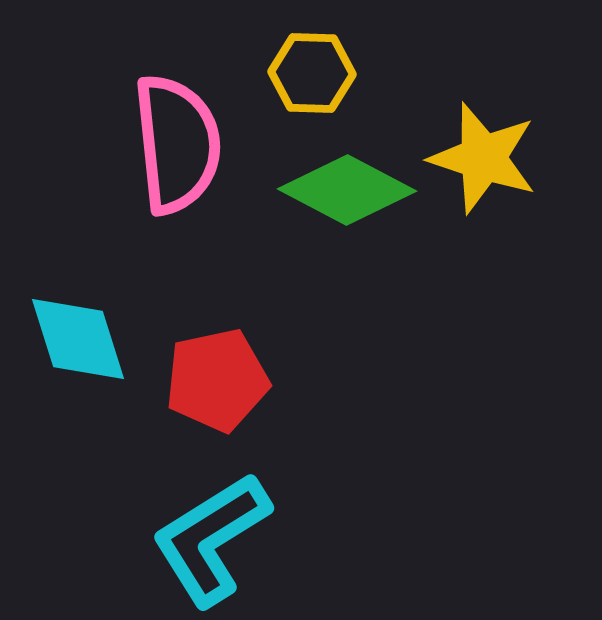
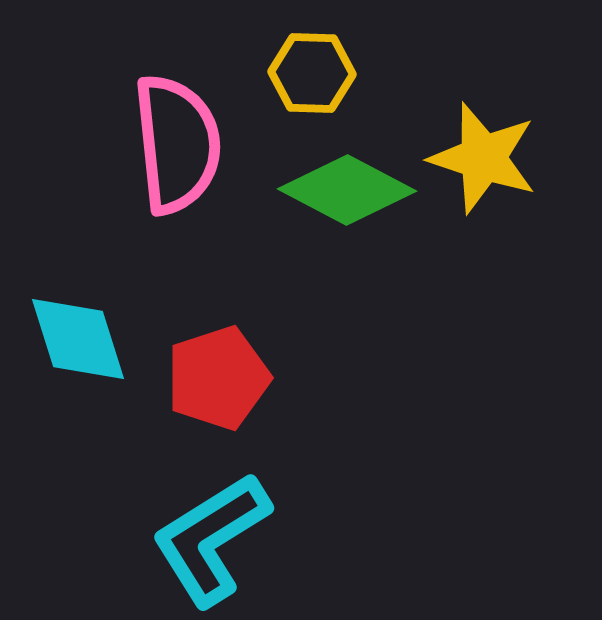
red pentagon: moved 1 px right, 2 px up; rotated 6 degrees counterclockwise
